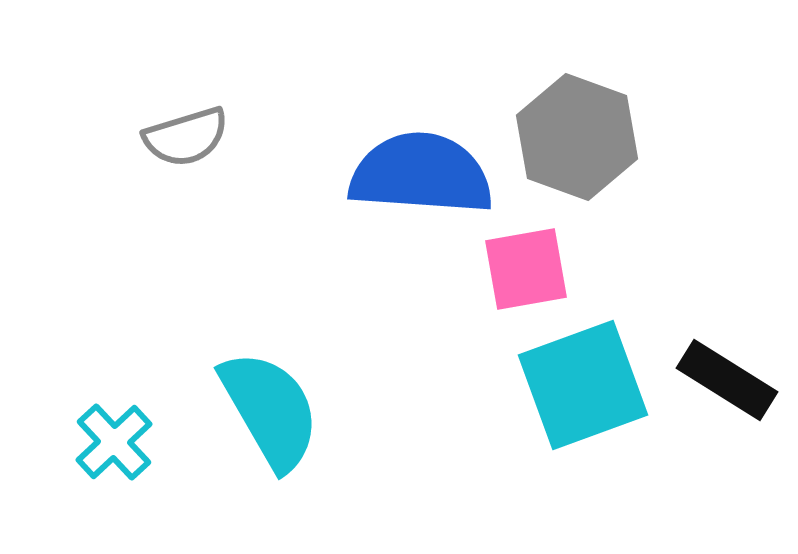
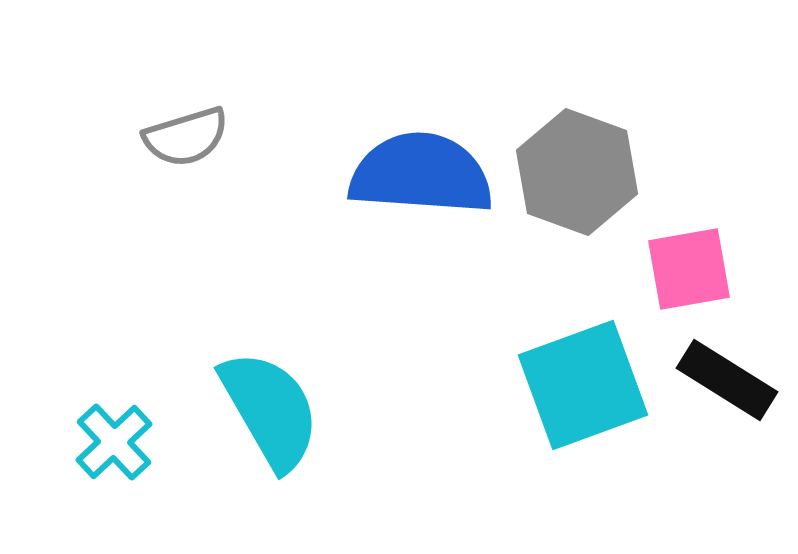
gray hexagon: moved 35 px down
pink square: moved 163 px right
